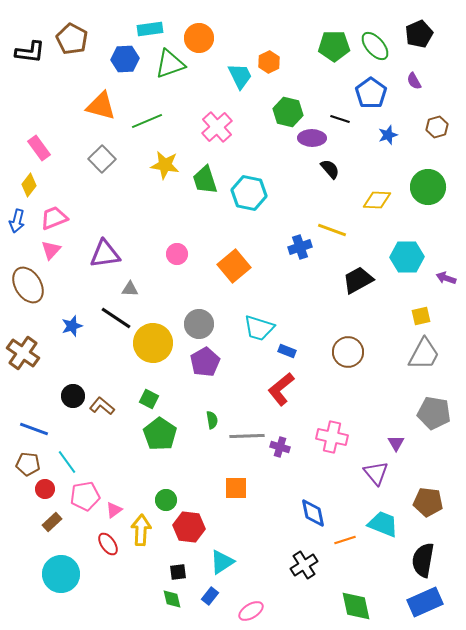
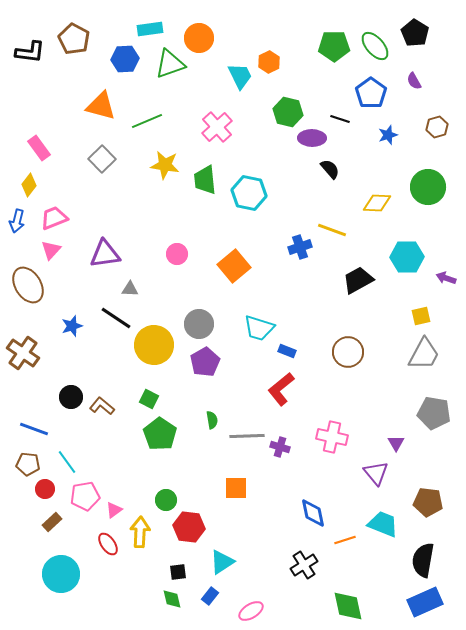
black pentagon at (419, 34): moved 4 px left, 1 px up; rotated 16 degrees counterclockwise
brown pentagon at (72, 39): moved 2 px right
green trapezoid at (205, 180): rotated 12 degrees clockwise
yellow diamond at (377, 200): moved 3 px down
yellow circle at (153, 343): moved 1 px right, 2 px down
black circle at (73, 396): moved 2 px left, 1 px down
yellow arrow at (141, 530): moved 1 px left, 2 px down
green diamond at (356, 606): moved 8 px left
